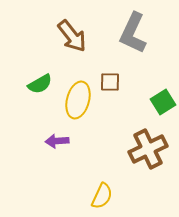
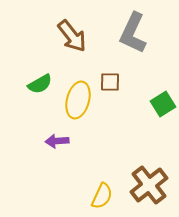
green square: moved 2 px down
brown cross: moved 1 px right, 36 px down; rotated 12 degrees counterclockwise
